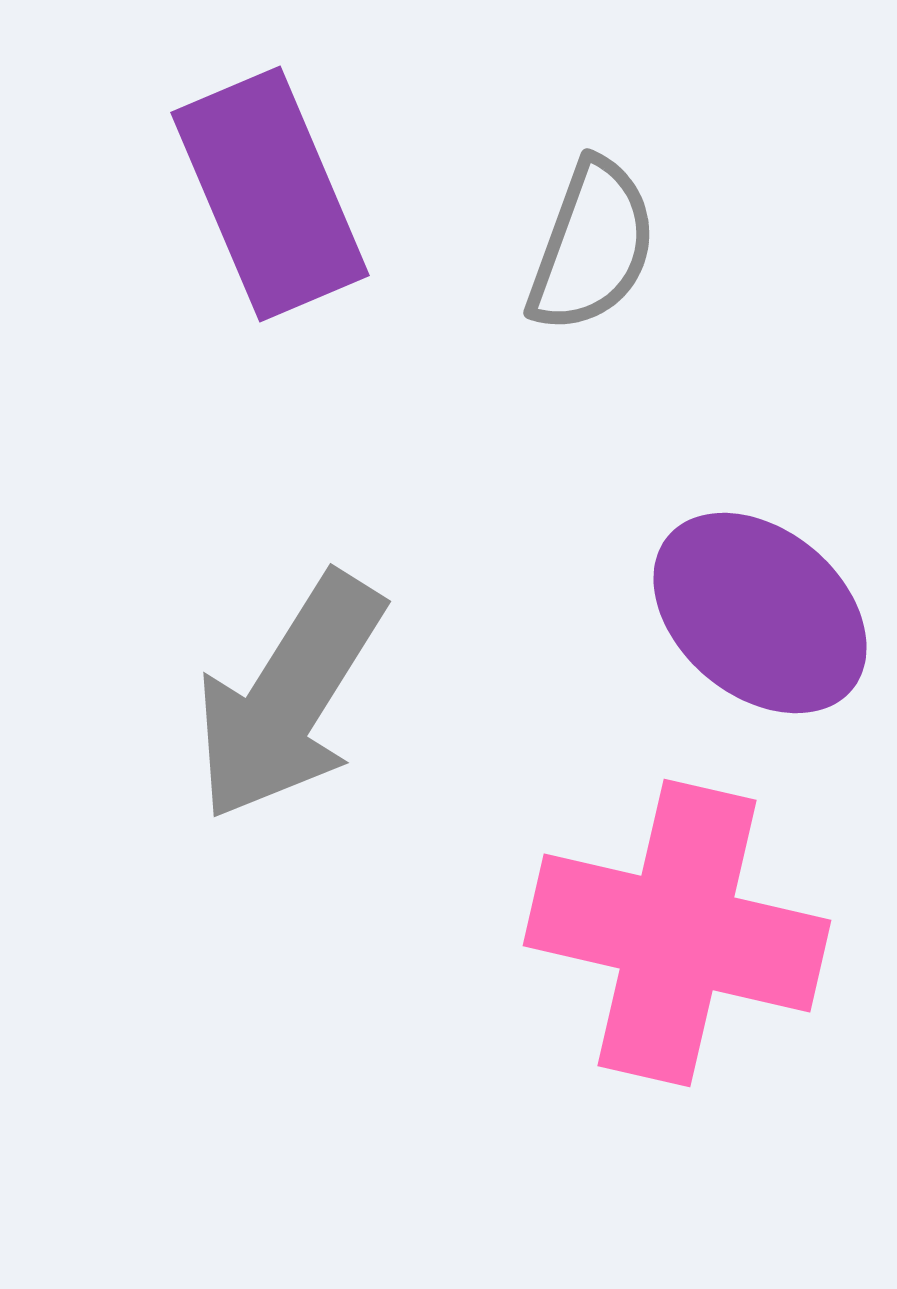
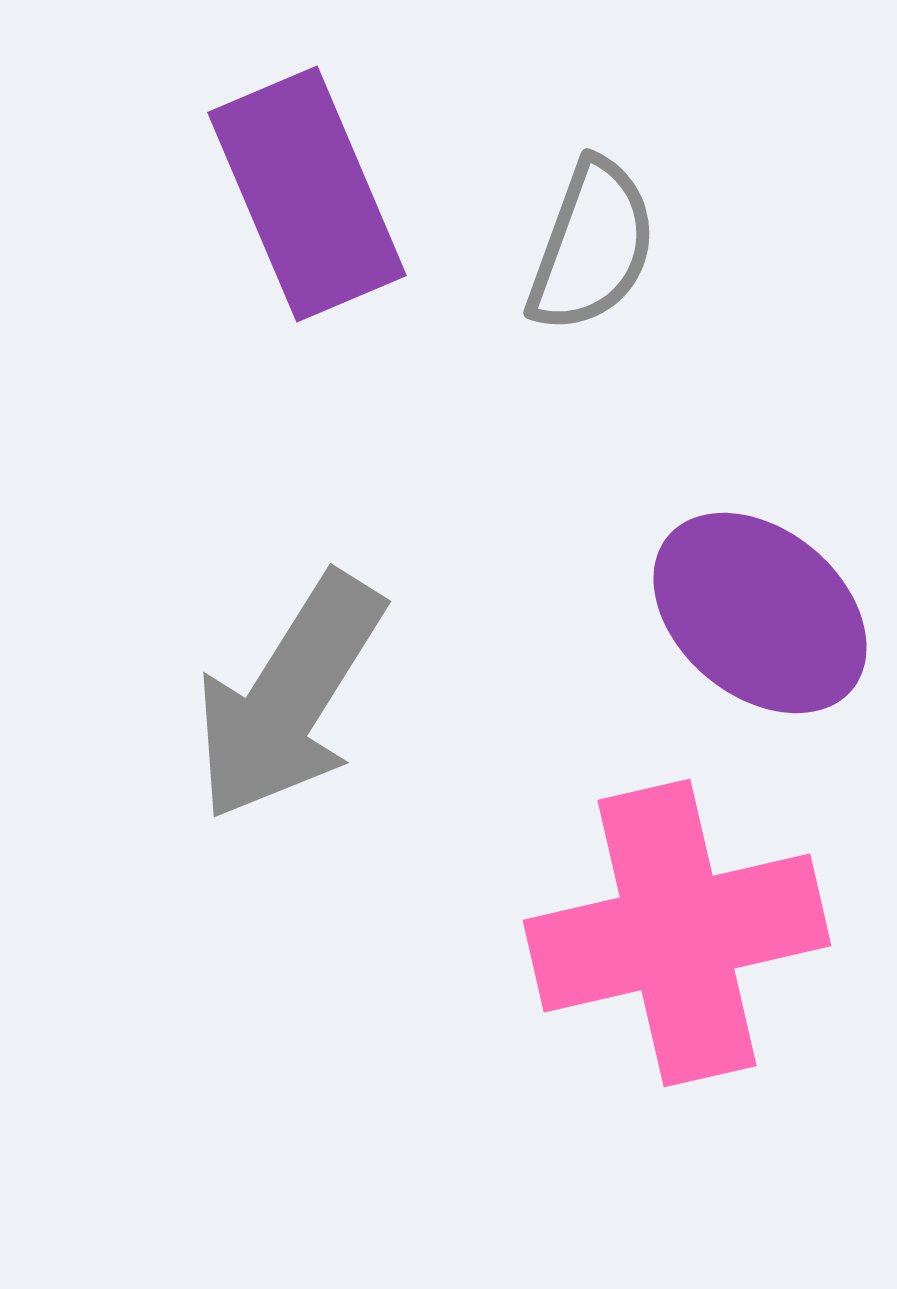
purple rectangle: moved 37 px right
pink cross: rotated 26 degrees counterclockwise
